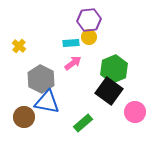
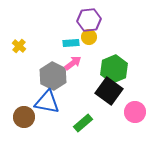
gray hexagon: moved 12 px right, 3 px up
